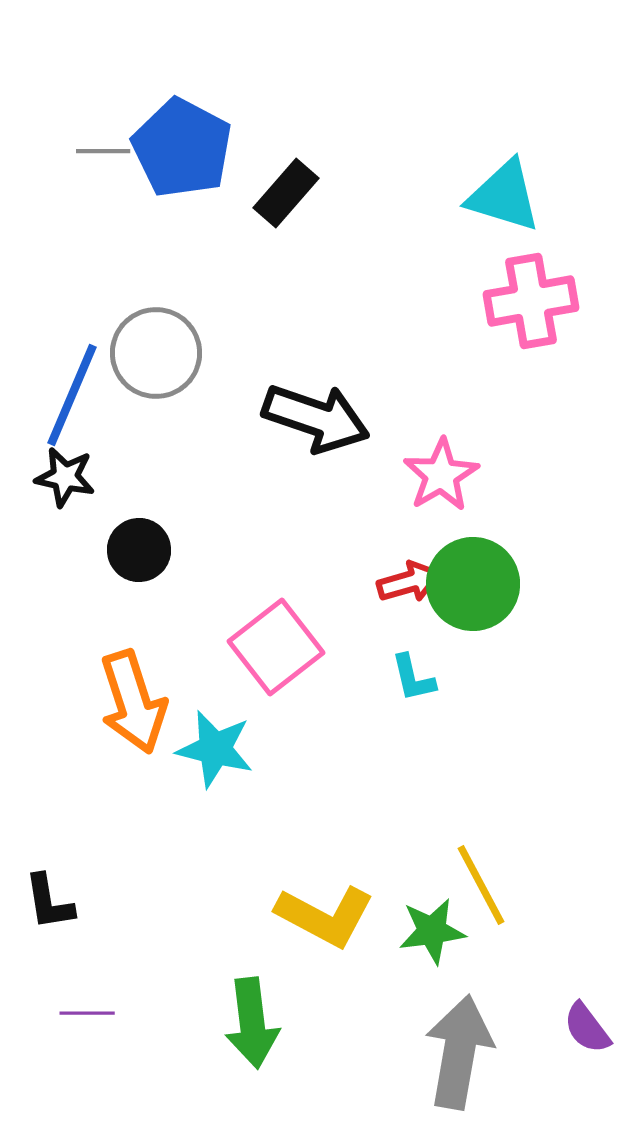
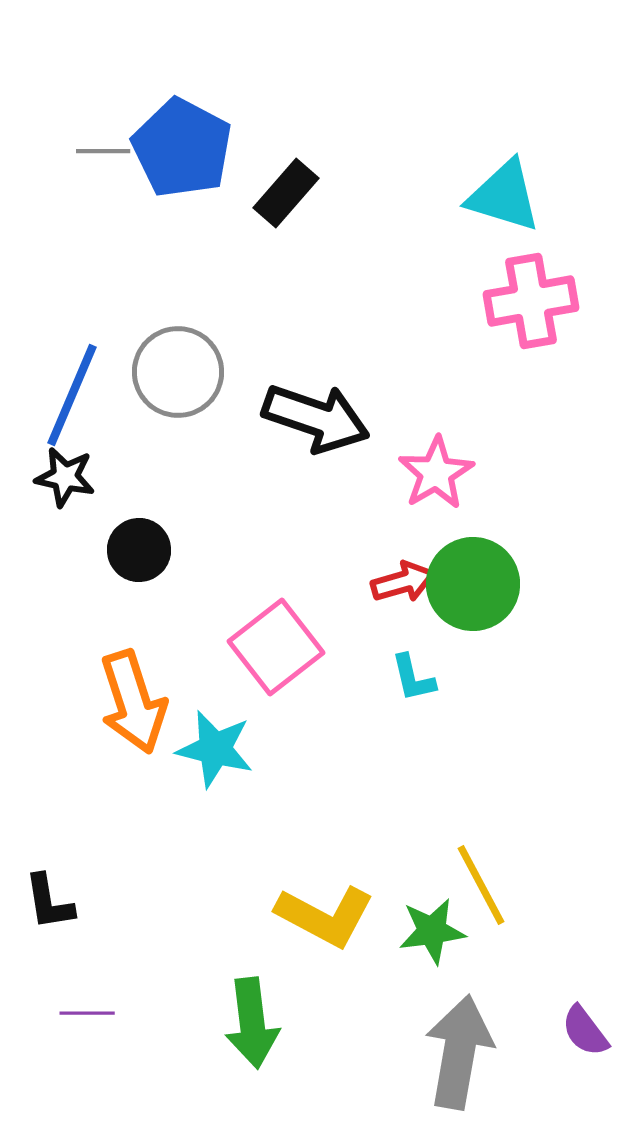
gray circle: moved 22 px right, 19 px down
pink star: moved 5 px left, 2 px up
red arrow: moved 6 px left
purple semicircle: moved 2 px left, 3 px down
